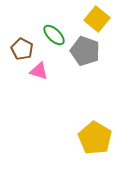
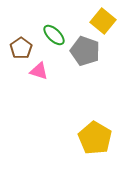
yellow square: moved 6 px right, 2 px down
brown pentagon: moved 1 px left, 1 px up; rotated 10 degrees clockwise
